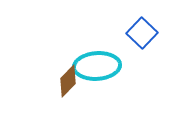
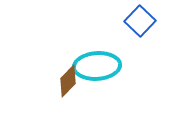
blue square: moved 2 px left, 12 px up
